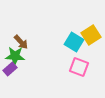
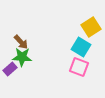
yellow square: moved 8 px up
cyan square: moved 7 px right, 5 px down
green star: moved 7 px right, 1 px down
